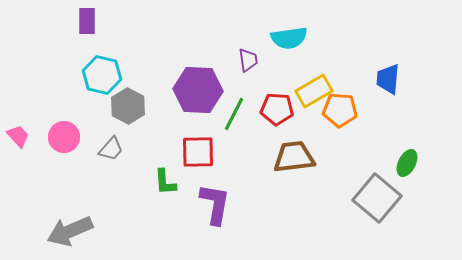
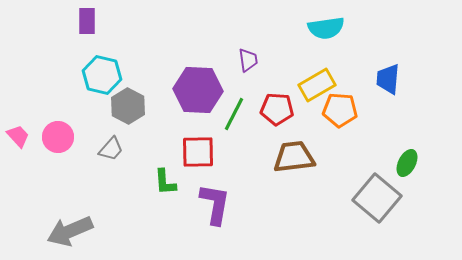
cyan semicircle: moved 37 px right, 10 px up
yellow rectangle: moved 3 px right, 6 px up
pink circle: moved 6 px left
